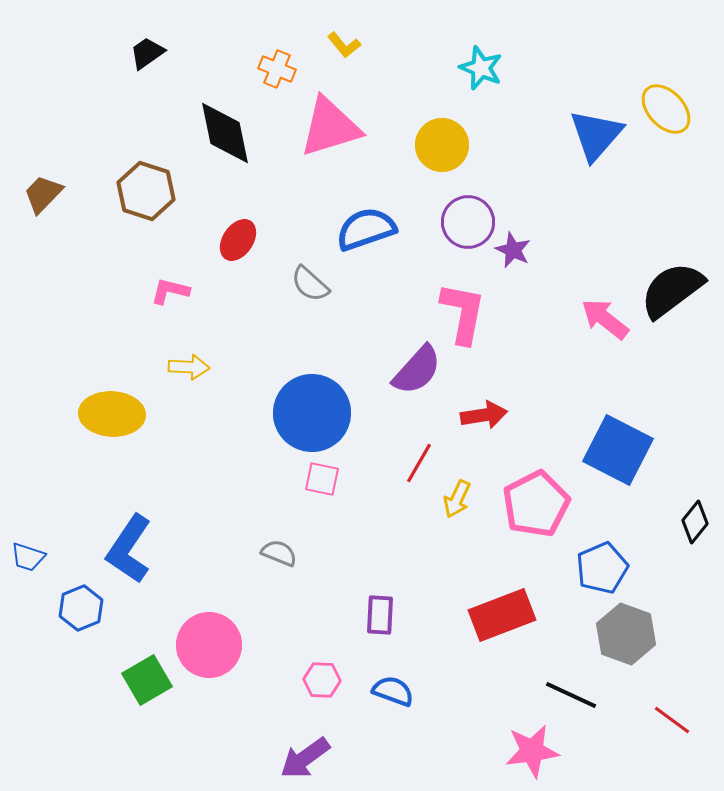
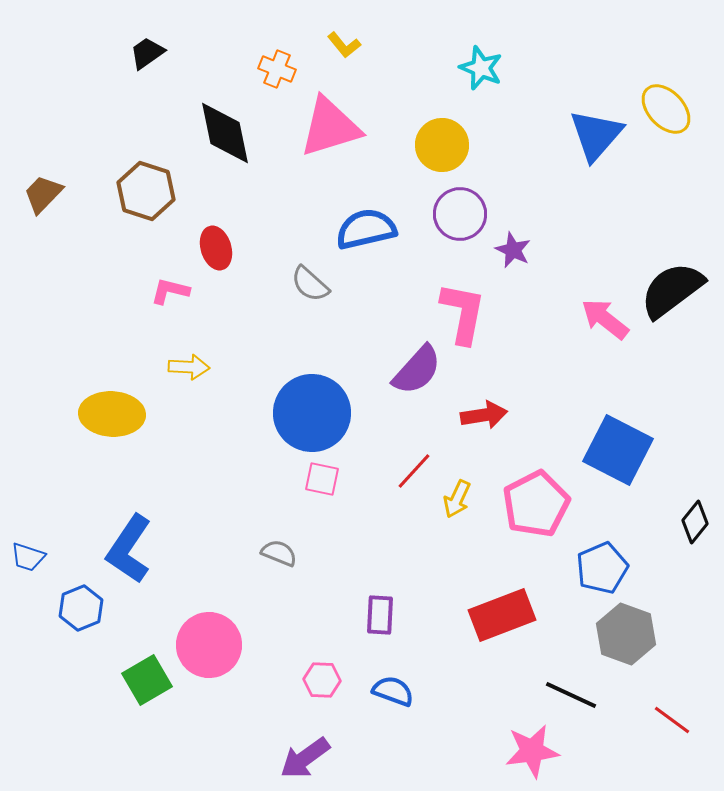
purple circle at (468, 222): moved 8 px left, 8 px up
blue semicircle at (366, 229): rotated 6 degrees clockwise
red ellipse at (238, 240): moved 22 px left, 8 px down; rotated 51 degrees counterclockwise
red line at (419, 463): moved 5 px left, 8 px down; rotated 12 degrees clockwise
